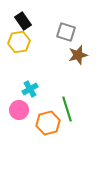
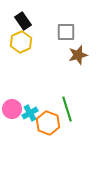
gray square: rotated 18 degrees counterclockwise
yellow hexagon: moved 2 px right; rotated 15 degrees counterclockwise
cyan cross: moved 24 px down
pink circle: moved 7 px left, 1 px up
orange hexagon: rotated 25 degrees counterclockwise
